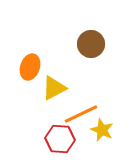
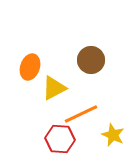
brown circle: moved 16 px down
yellow star: moved 11 px right, 5 px down
